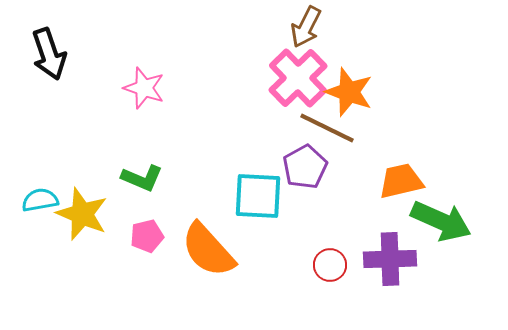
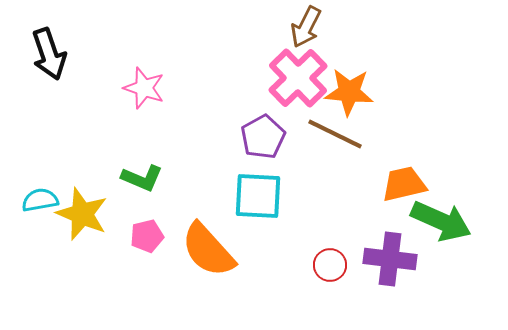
orange star: rotated 15 degrees counterclockwise
brown line: moved 8 px right, 6 px down
purple pentagon: moved 42 px left, 30 px up
orange trapezoid: moved 3 px right, 3 px down
purple cross: rotated 9 degrees clockwise
